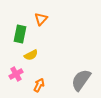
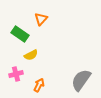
green rectangle: rotated 66 degrees counterclockwise
pink cross: rotated 16 degrees clockwise
